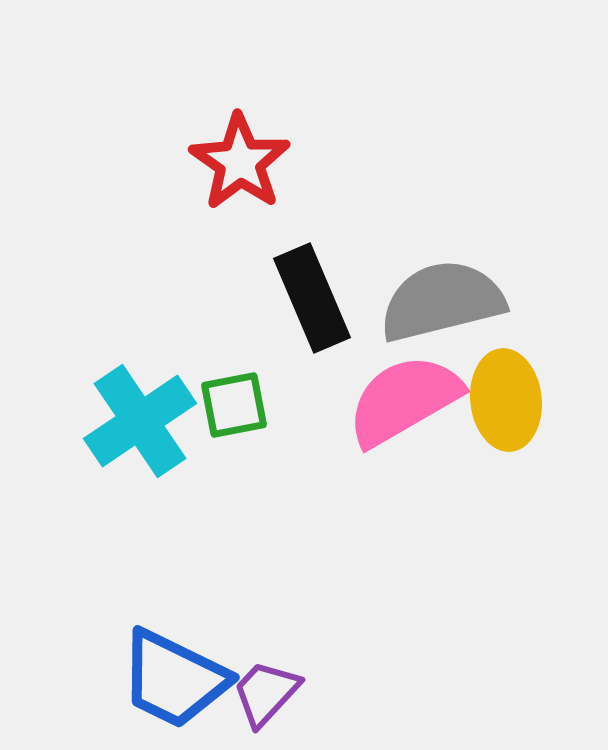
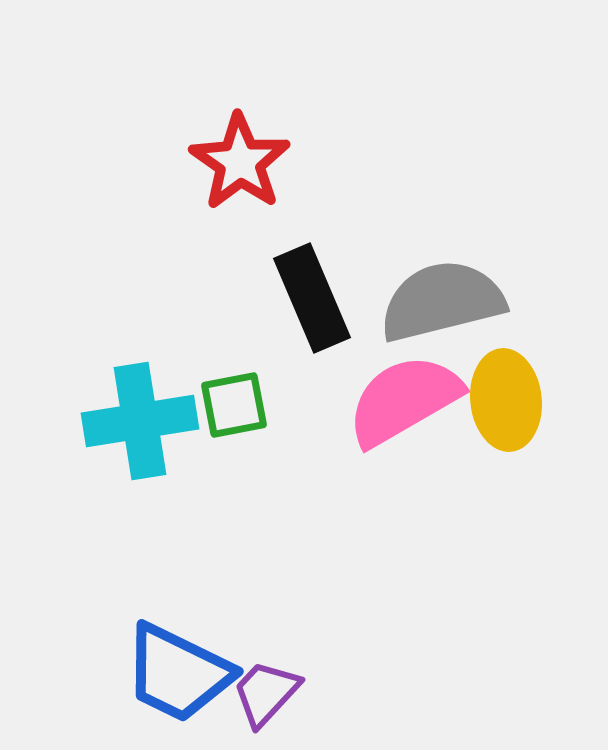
cyan cross: rotated 25 degrees clockwise
blue trapezoid: moved 4 px right, 6 px up
